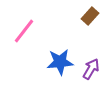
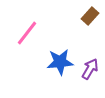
pink line: moved 3 px right, 2 px down
purple arrow: moved 1 px left
